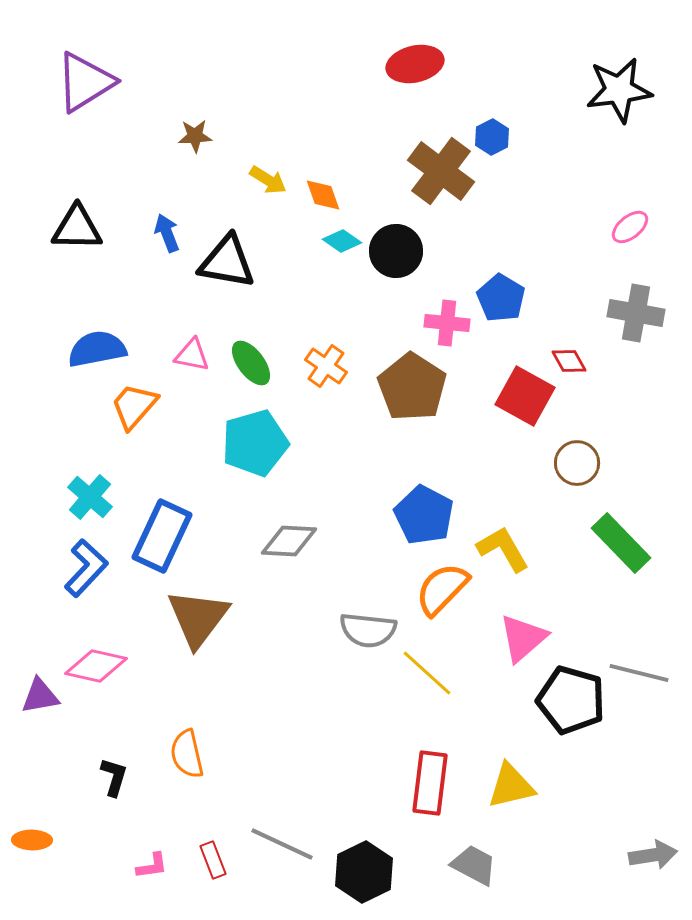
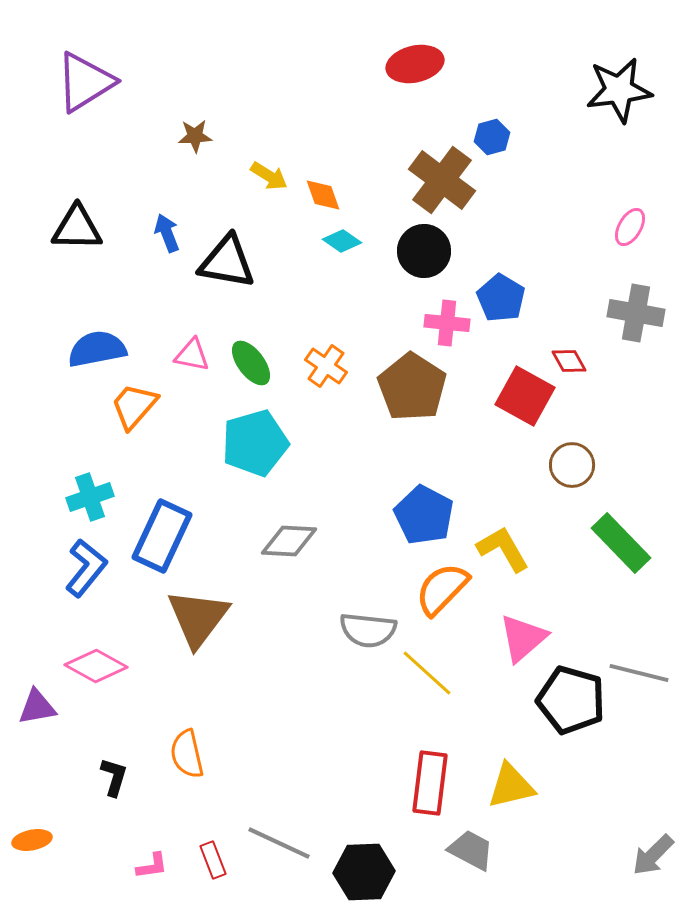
blue hexagon at (492, 137): rotated 12 degrees clockwise
brown cross at (441, 171): moved 1 px right, 9 px down
yellow arrow at (268, 180): moved 1 px right, 4 px up
pink ellipse at (630, 227): rotated 21 degrees counterclockwise
black circle at (396, 251): moved 28 px right
brown circle at (577, 463): moved 5 px left, 2 px down
cyan cross at (90, 497): rotated 30 degrees clockwise
blue L-shape at (86, 568): rotated 4 degrees counterclockwise
pink diamond at (96, 666): rotated 16 degrees clockwise
purple triangle at (40, 696): moved 3 px left, 11 px down
orange ellipse at (32, 840): rotated 12 degrees counterclockwise
gray line at (282, 844): moved 3 px left, 1 px up
gray arrow at (653, 855): rotated 144 degrees clockwise
gray trapezoid at (474, 865): moved 3 px left, 15 px up
black hexagon at (364, 872): rotated 24 degrees clockwise
